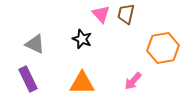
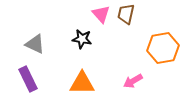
black star: rotated 12 degrees counterclockwise
pink arrow: rotated 18 degrees clockwise
